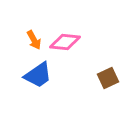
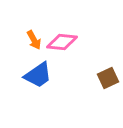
pink diamond: moved 3 px left
